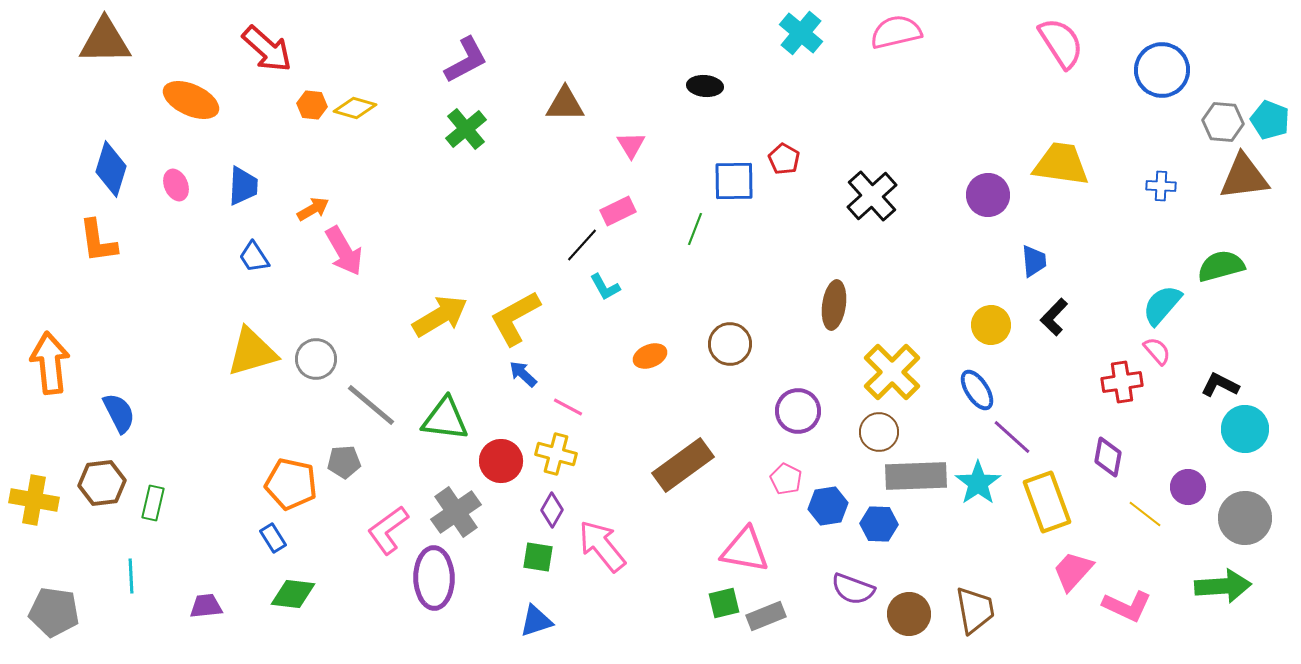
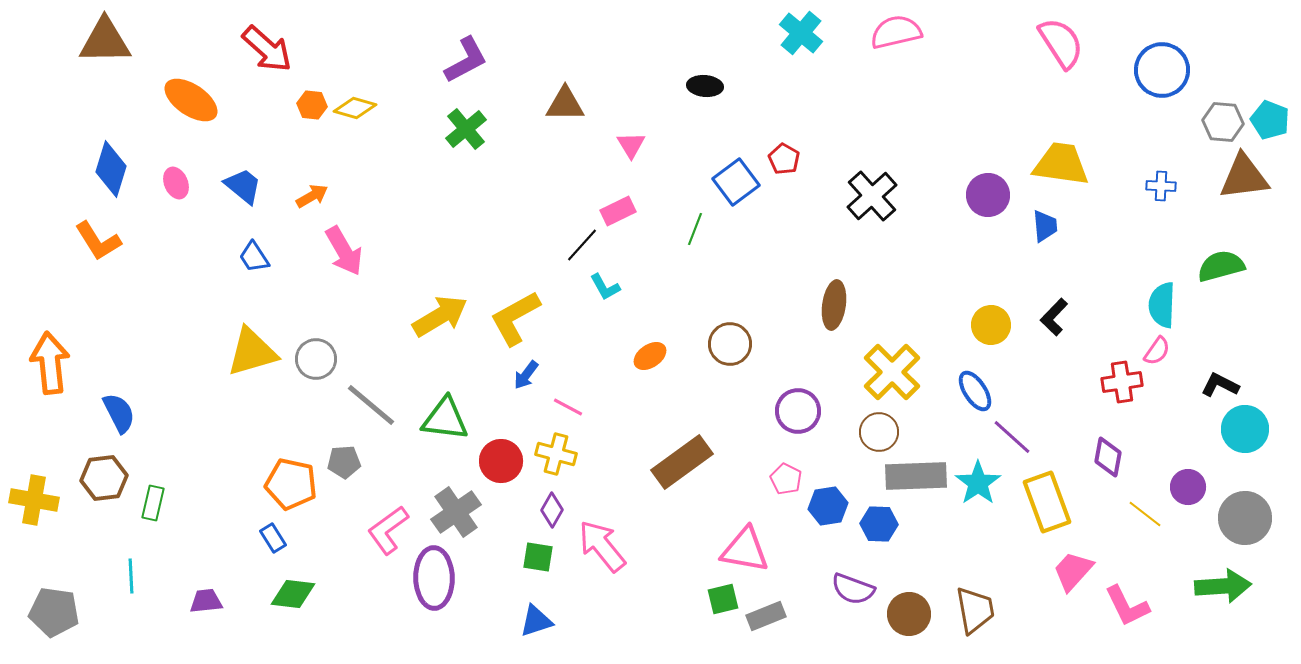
orange ellipse at (191, 100): rotated 10 degrees clockwise
blue square at (734, 181): moved 2 px right, 1 px down; rotated 36 degrees counterclockwise
pink ellipse at (176, 185): moved 2 px up
blue trapezoid at (243, 186): rotated 54 degrees counterclockwise
orange arrow at (313, 209): moved 1 px left, 13 px up
orange L-shape at (98, 241): rotated 24 degrees counterclockwise
blue trapezoid at (1034, 261): moved 11 px right, 35 px up
cyan semicircle at (1162, 305): rotated 39 degrees counterclockwise
pink semicircle at (1157, 351): rotated 76 degrees clockwise
orange ellipse at (650, 356): rotated 12 degrees counterclockwise
blue arrow at (523, 374): moved 3 px right, 1 px down; rotated 96 degrees counterclockwise
blue ellipse at (977, 390): moved 2 px left, 1 px down
brown rectangle at (683, 465): moved 1 px left, 3 px up
brown hexagon at (102, 483): moved 2 px right, 5 px up
green square at (724, 603): moved 1 px left, 4 px up
purple trapezoid at (206, 606): moved 5 px up
pink L-shape at (1127, 606): rotated 39 degrees clockwise
